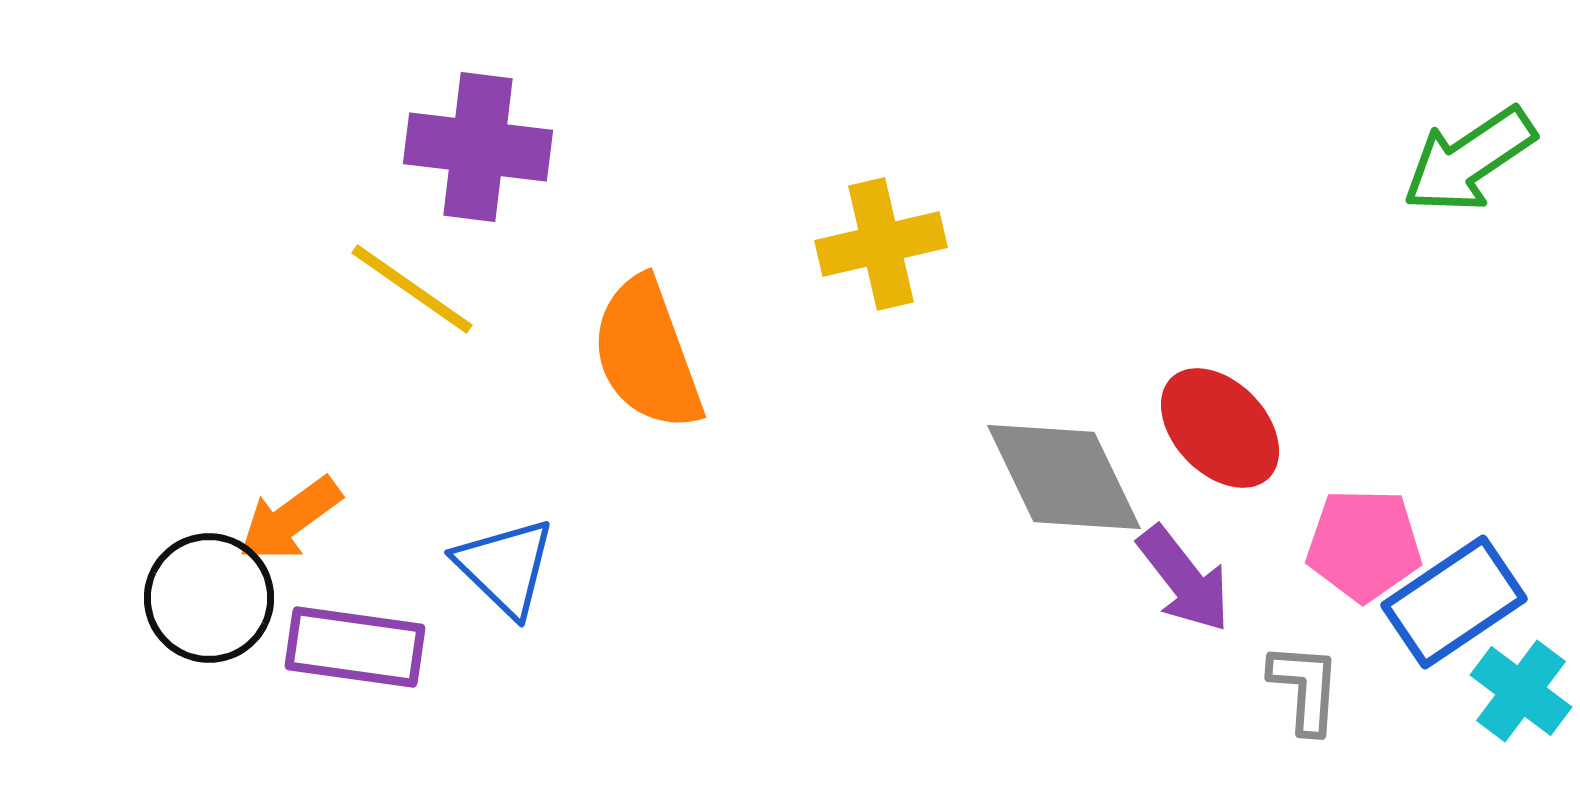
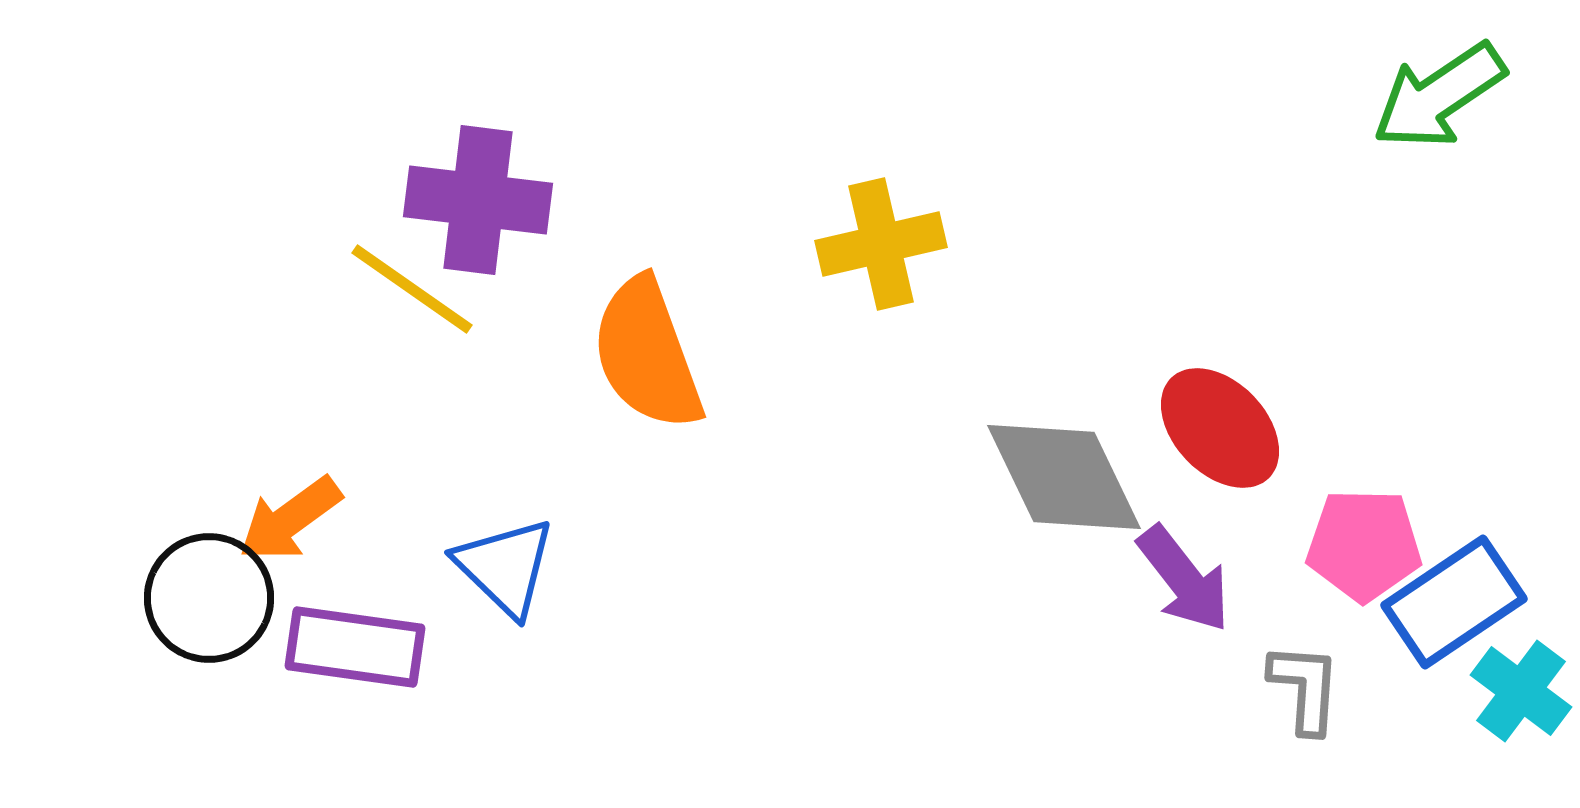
purple cross: moved 53 px down
green arrow: moved 30 px left, 64 px up
